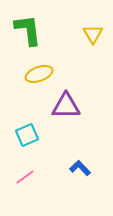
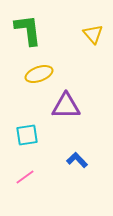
yellow triangle: rotated 10 degrees counterclockwise
cyan square: rotated 15 degrees clockwise
blue L-shape: moved 3 px left, 8 px up
